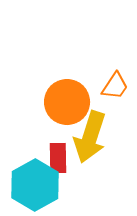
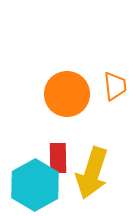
orange trapezoid: rotated 40 degrees counterclockwise
orange circle: moved 8 px up
yellow arrow: moved 2 px right, 36 px down
